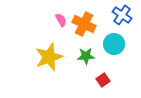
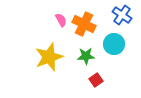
red square: moved 7 px left
